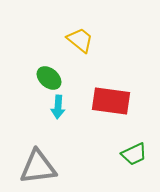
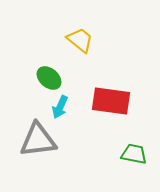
cyan arrow: moved 2 px right; rotated 20 degrees clockwise
green trapezoid: rotated 144 degrees counterclockwise
gray triangle: moved 27 px up
